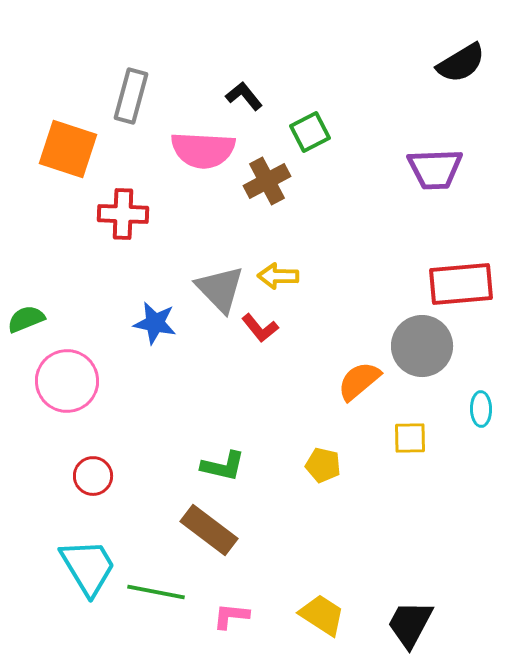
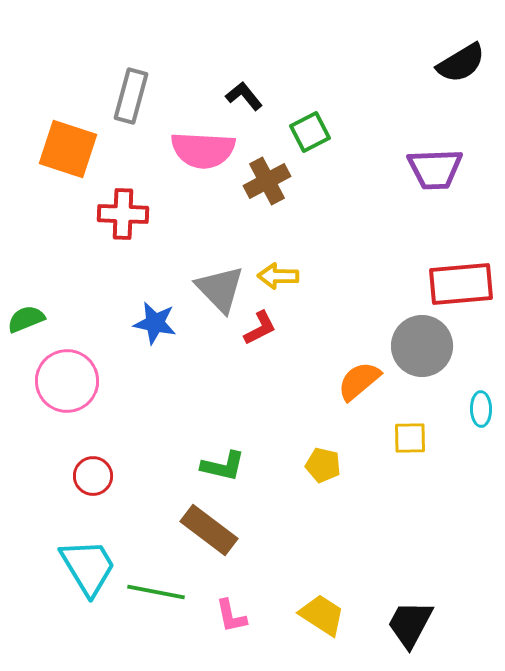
red L-shape: rotated 78 degrees counterclockwise
pink L-shape: rotated 108 degrees counterclockwise
